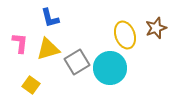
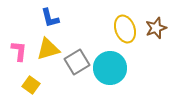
yellow ellipse: moved 6 px up
pink L-shape: moved 1 px left, 8 px down
